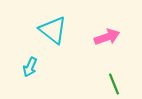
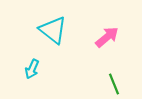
pink arrow: rotated 20 degrees counterclockwise
cyan arrow: moved 2 px right, 2 px down
